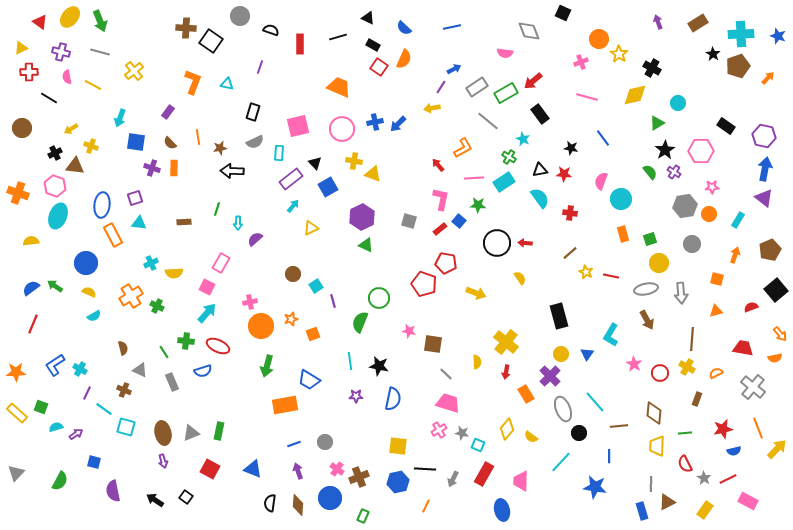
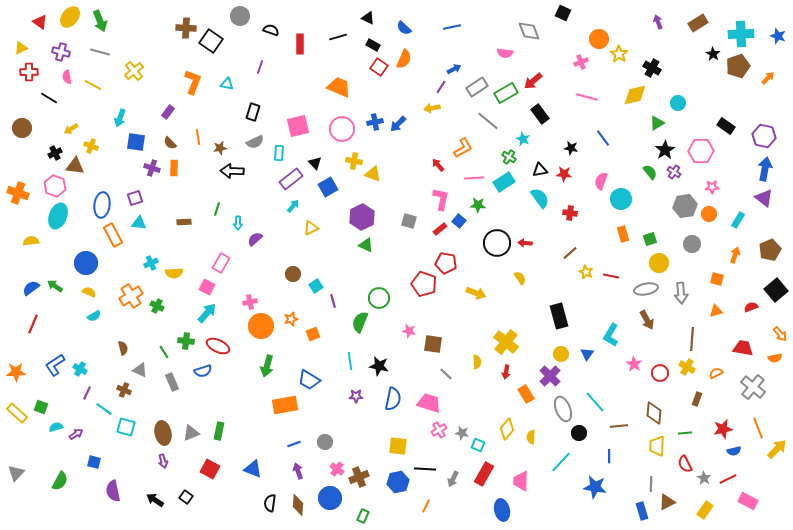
pink trapezoid at (448, 403): moved 19 px left
yellow semicircle at (531, 437): rotated 56 degrees clockwise
